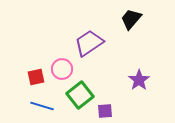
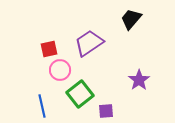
pink circle: moved 2 px left, 1 px down
red square: moved 13 px right, 28 px up
green square: moved 1 px up
blue line: rotated 60 degrees clockwise
purple square: moved 1 px right
